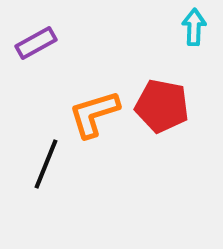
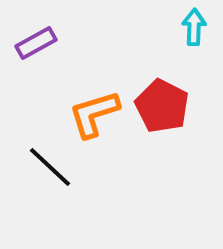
red pentagon: rotated 16 degrees clockwise
black line: moved 4 px right, 3 px down; rotated 69 degrees counterclockwise
